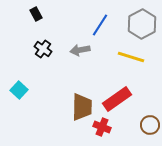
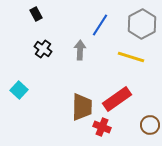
gray arrow: rotated 102 degrees clockwise
